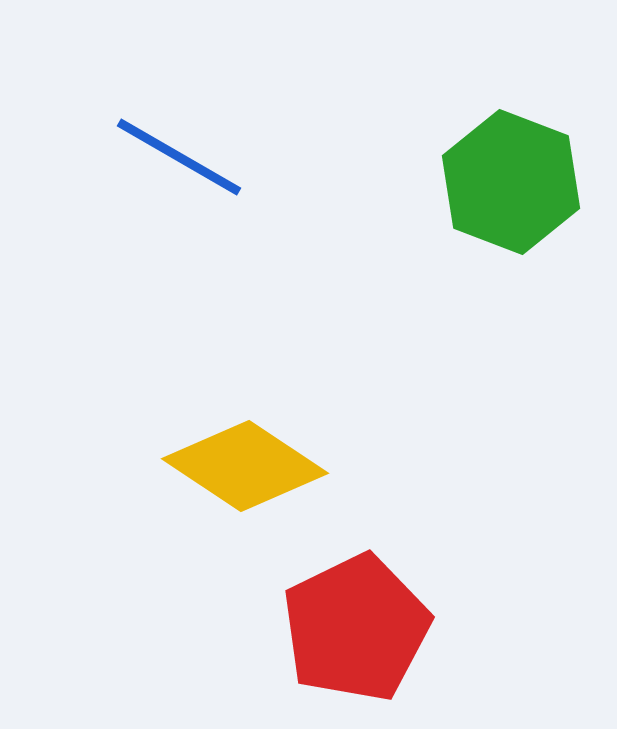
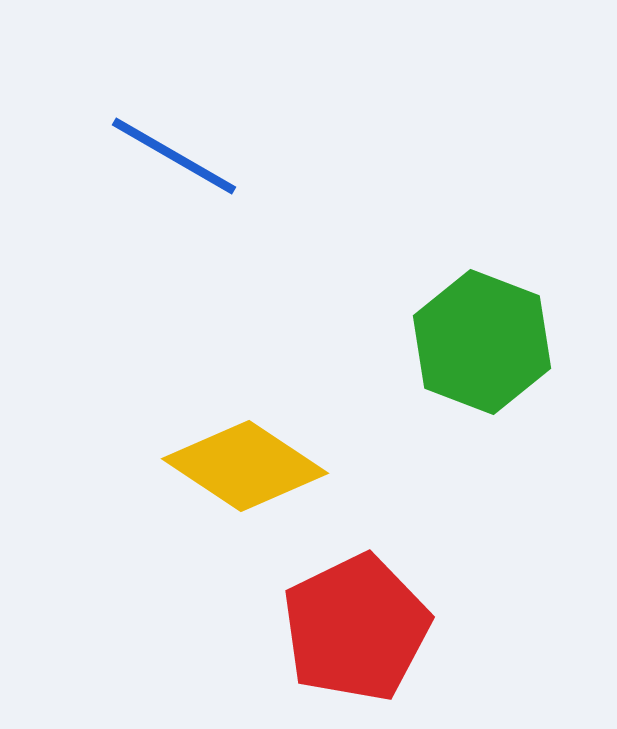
blue line: moved 5 px left, 1 px up
green hexagon: moved 29 px left, 160 px down
